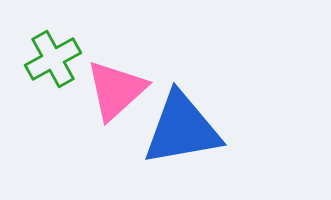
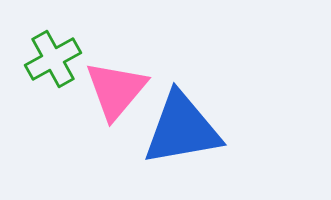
pink triangle: rotated 8 degrees counterclockwise
